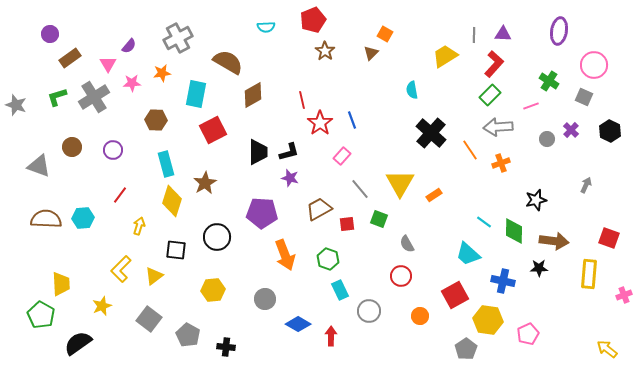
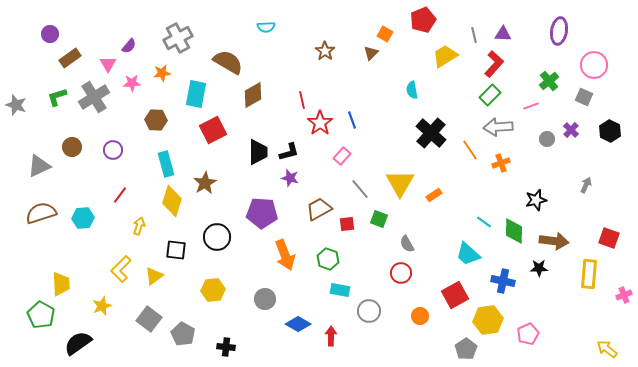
red pentagon at (313, 20): moved 110 px right
gray line at (474, 35): rotated 14 degrees counterclockwise
green cross at (549, 81): rotated 18 degrees clockwise
gray triangle at (39, 166): rotated 45 degrees counterclockwise
brown semicircle at (46, 219): moved 5 px left, 6 px up; rotated 20 degrees counterclockwise
red circle at (401, 276): moved 3 px up
cyan rectangle at (340, 290): rotated 54 degrees counterclockwise
yellow hexagon at (488, 320): rotated 16 degrees counterclockwise
gray pentagon at (188, 335): moved 5 px left, 1 px up
